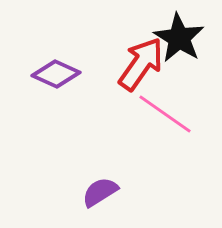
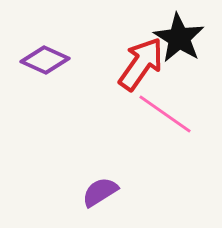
purple diamond: moved 11 px left, 14 px up
